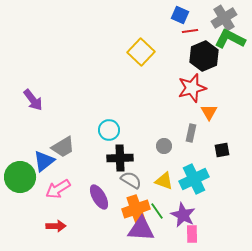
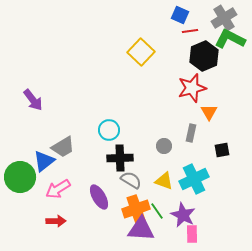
red arrow: moved 5 px up
